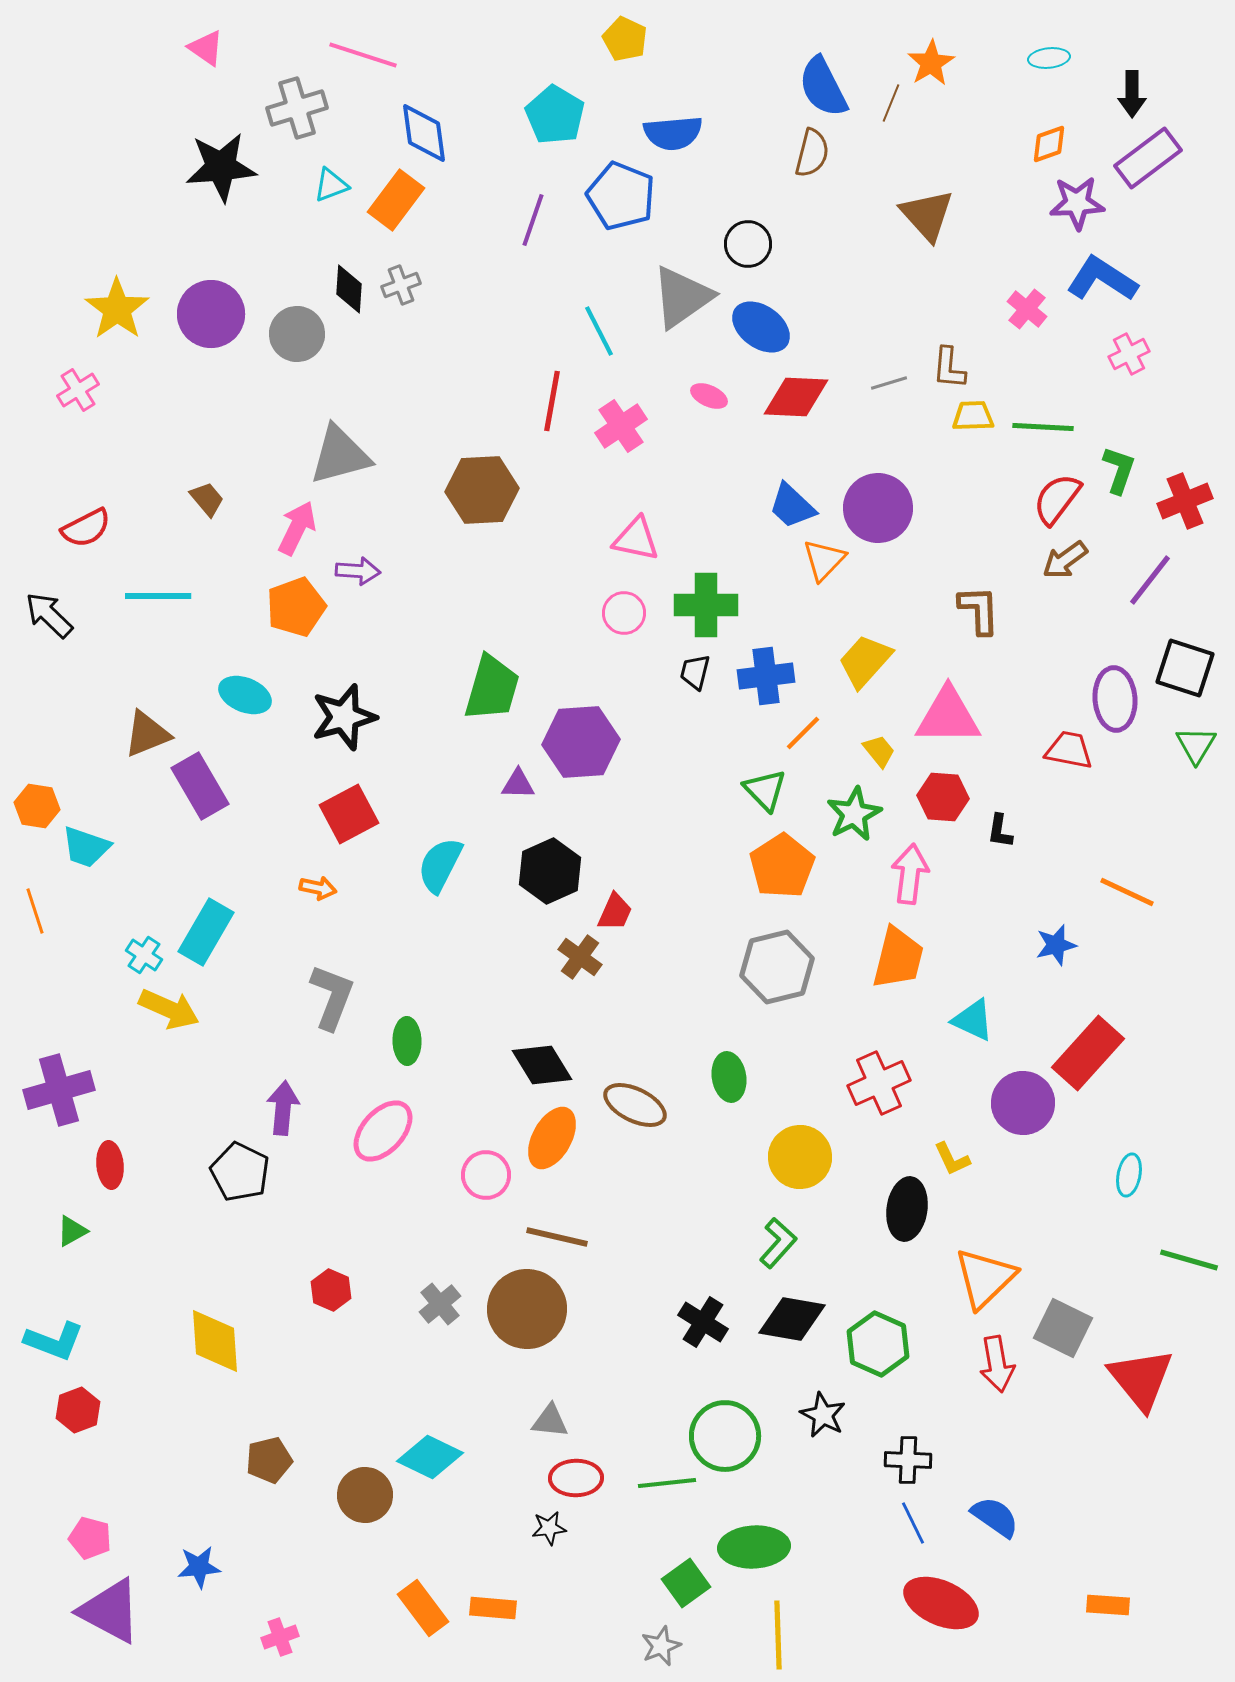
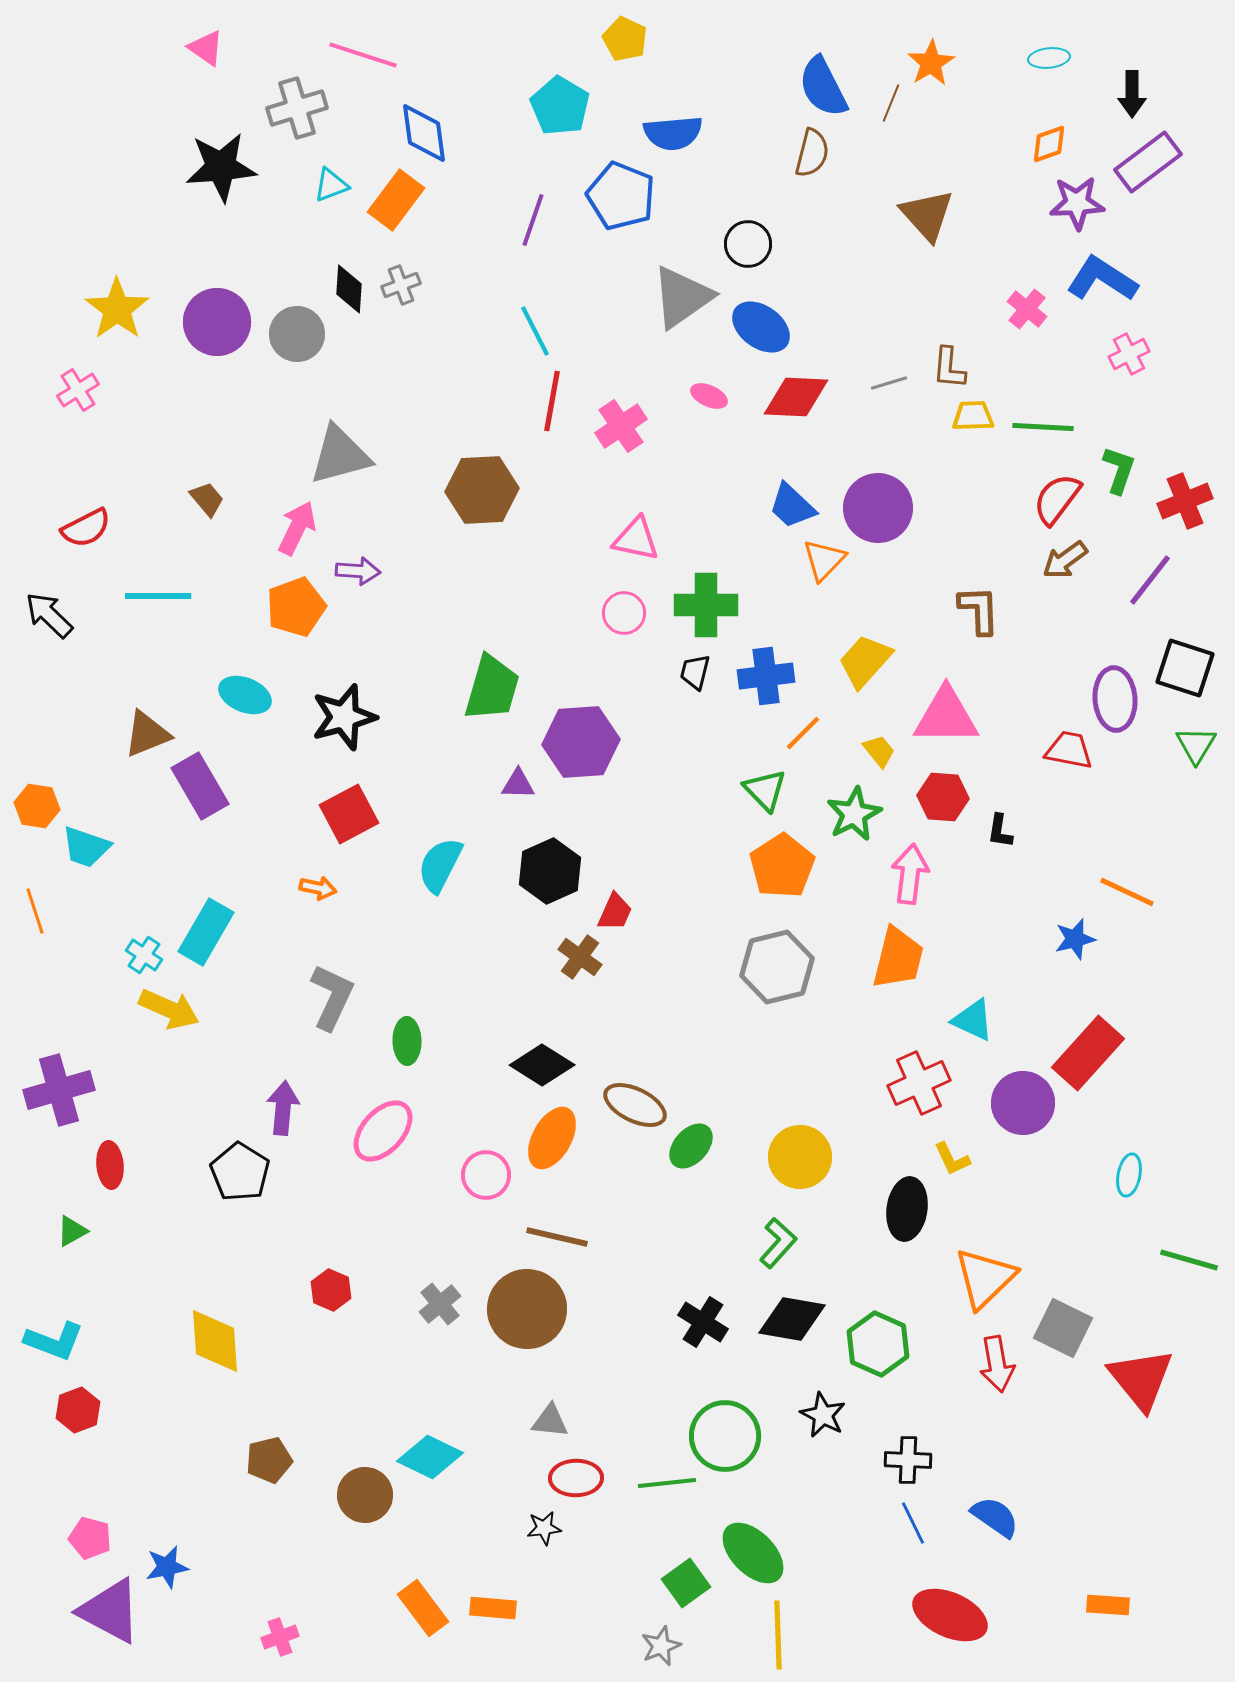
cyan pentagon at (555, 115): moved 5 px right, 9 px up
purple rectangle at (1148, 158): moved 4 px down
purple circle at (211, 314): moved 6 px right, 8 px down
cyan line at (599, 331): moved 64 px left
pink triangle at (948, 716): moved 2 px left
blue star at (1056, 945): moved 19 px right, 6 px up
gray L-shape at (332, 997): rotated 4 degrees clockwise
black diamond at (542, 1065): rotated 26 degrees counterclockwise
green ellipse at (729, 1077): moved 38 px left, 69 px down; rotated 51 degrees clockwise
red cross at (879, 1083): moved 40 px right
black pentagon at (240, 1172): rotated 6 degrees clockwise
black star at (549, 1528): moved 5 px left
green ellipse at (754, 1547): moved 1 px left, 6 px down; rotated 48 degrees clockwise
blue star at (199, 1567): moved 32 px left; rotated 6 degrees counterclockwise
red ellipse at (941, 1603): moved 9 px right, 12 px down
